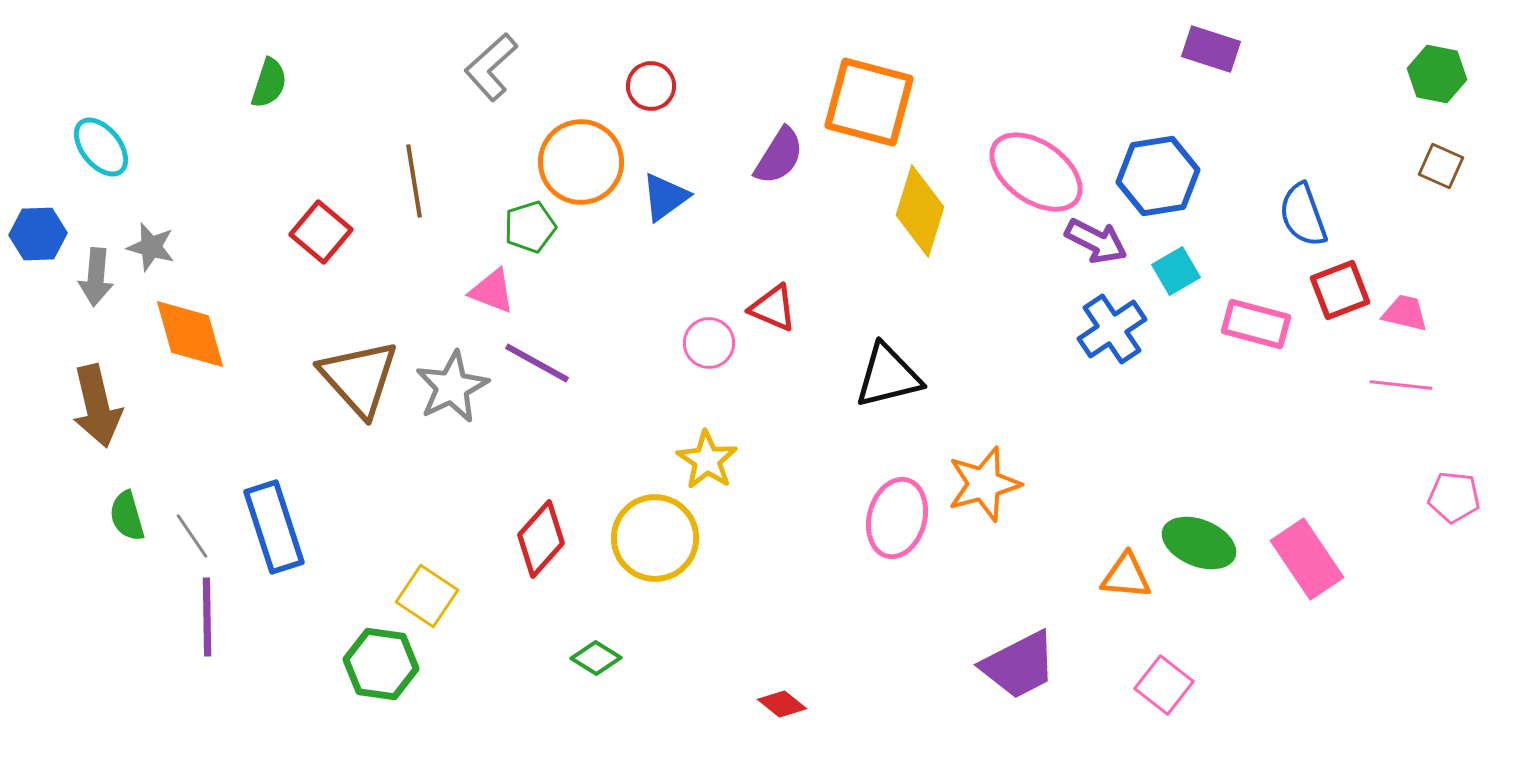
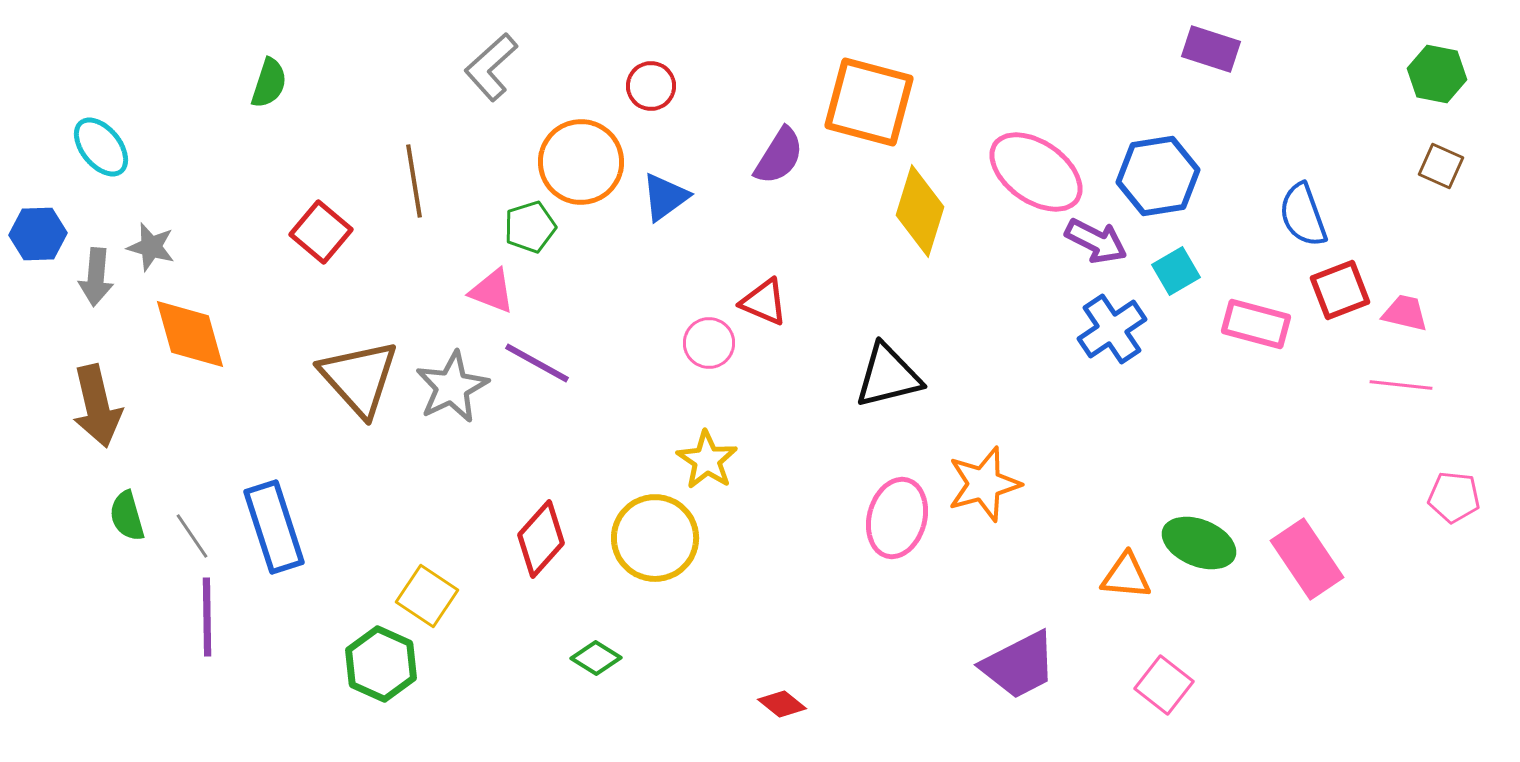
red triangle at (773, 308): moved 9 px left, 6 px up
green hexagon at (381, 664): rotated 16 degrees clockwise
